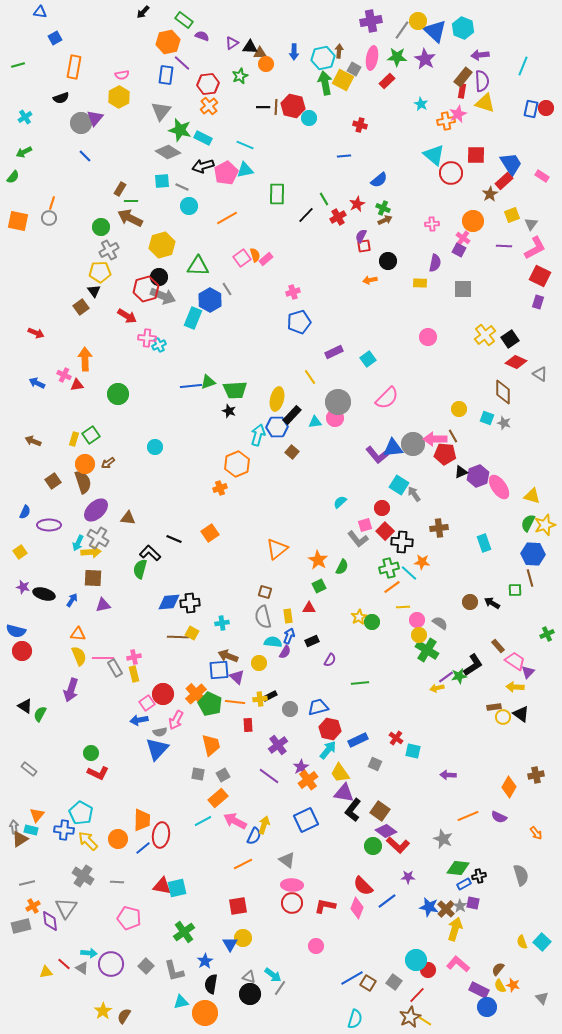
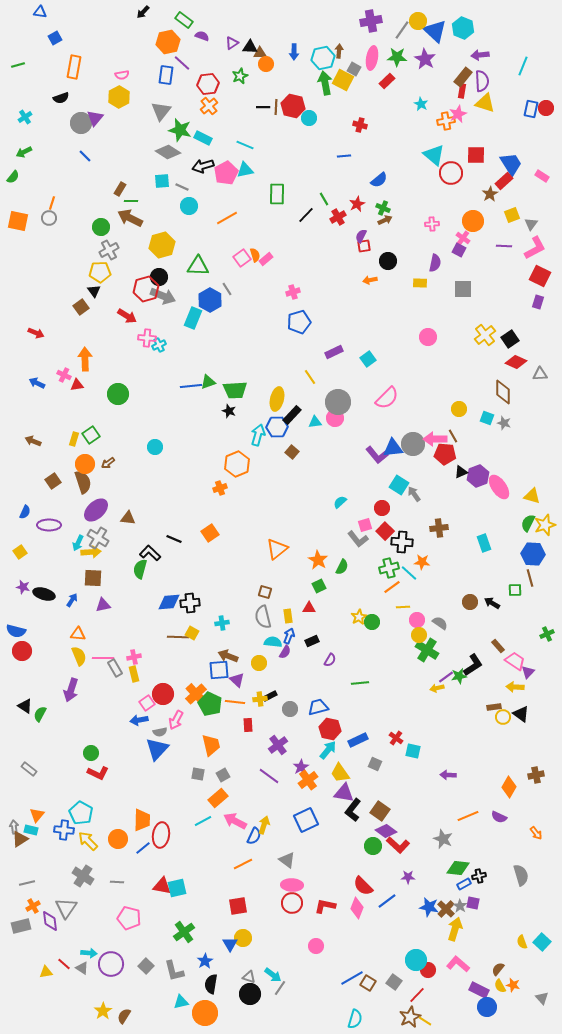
gray triangle at (540, 374): rotated 35 degrees counterclockwise
purple triangle at (237, 677): moved 3 px down
